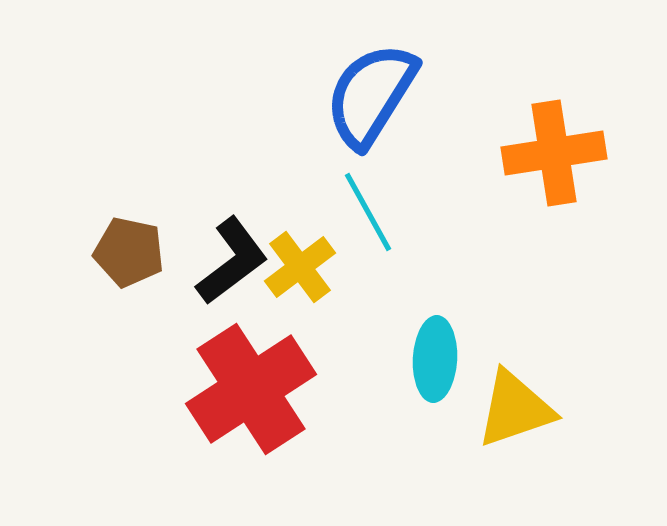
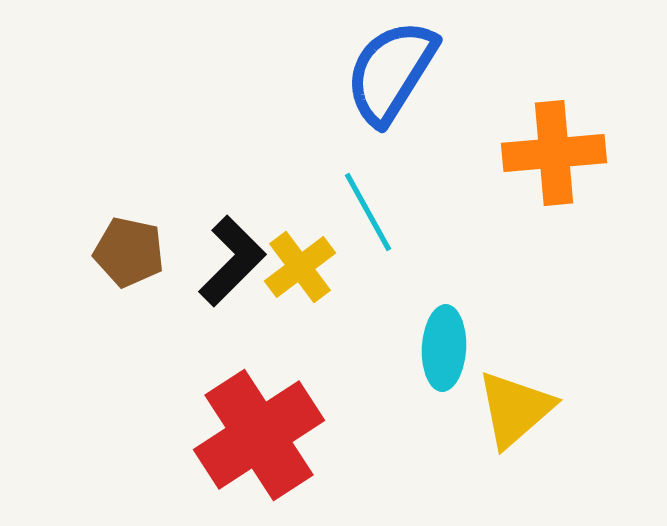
blue semicircle: moved 20 px right, 23 px up
orange cross: rotated 4 degrees clockwise
black L-shape: rotated 8 degrees counterclockwise
cyan ellipse: moved 9 px right, 11 px up
red cross: moved 8 px right, 46 px down
yellow triangle: rotated 22 degrees counterclockwise
